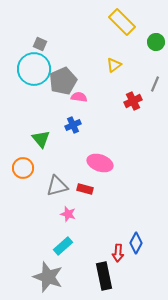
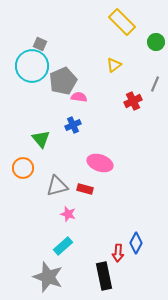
cyan circle: moved 2 px left, 3 px up
